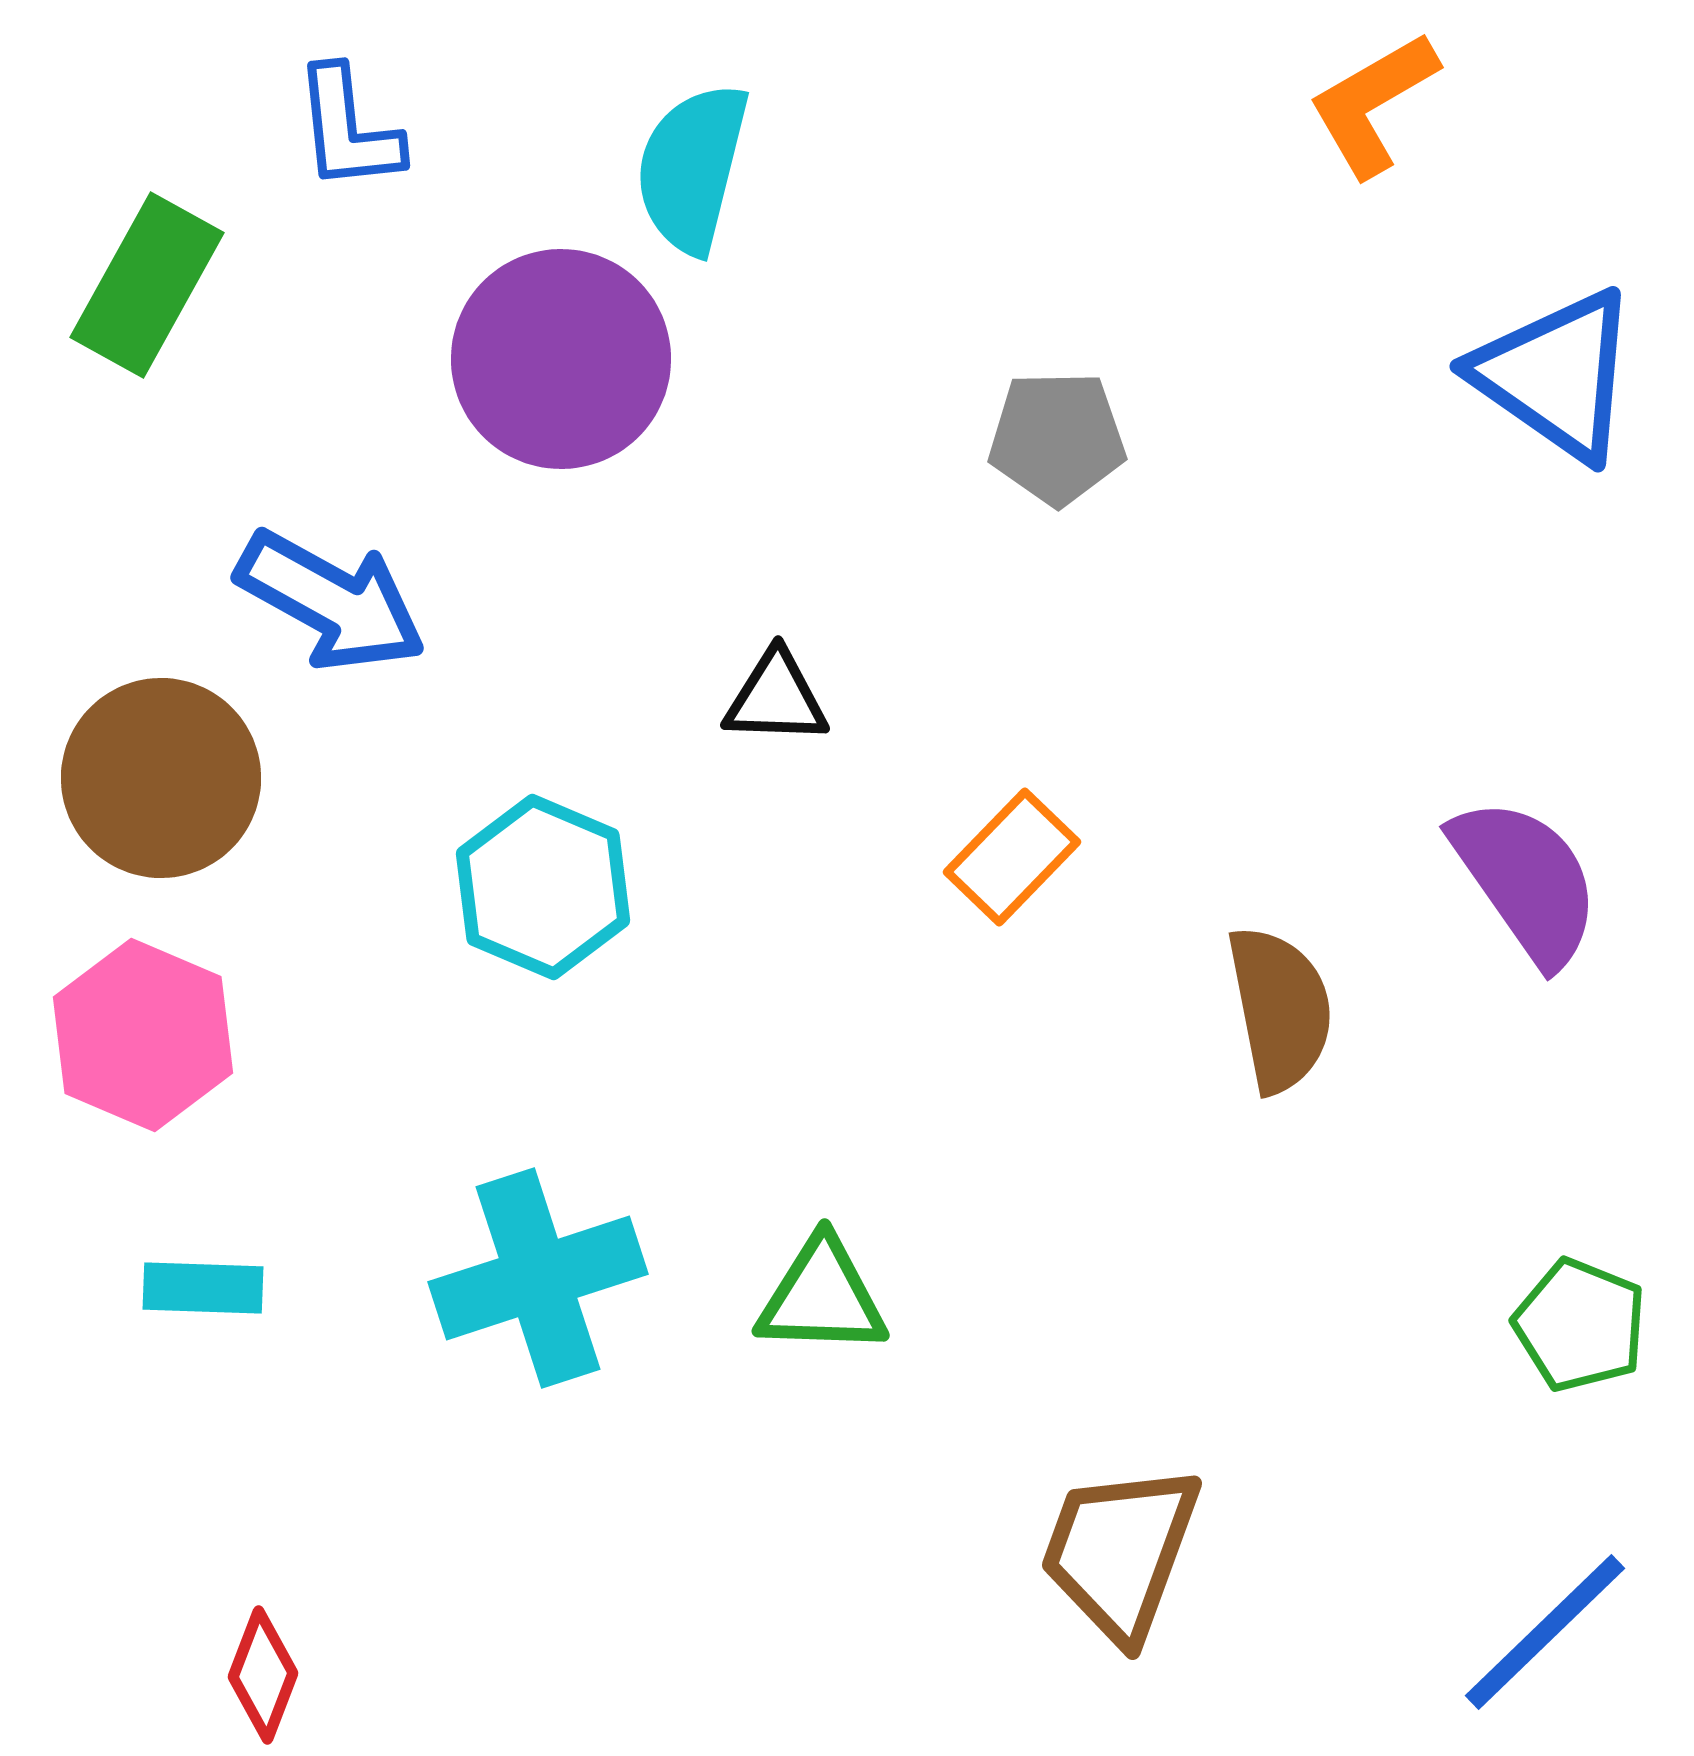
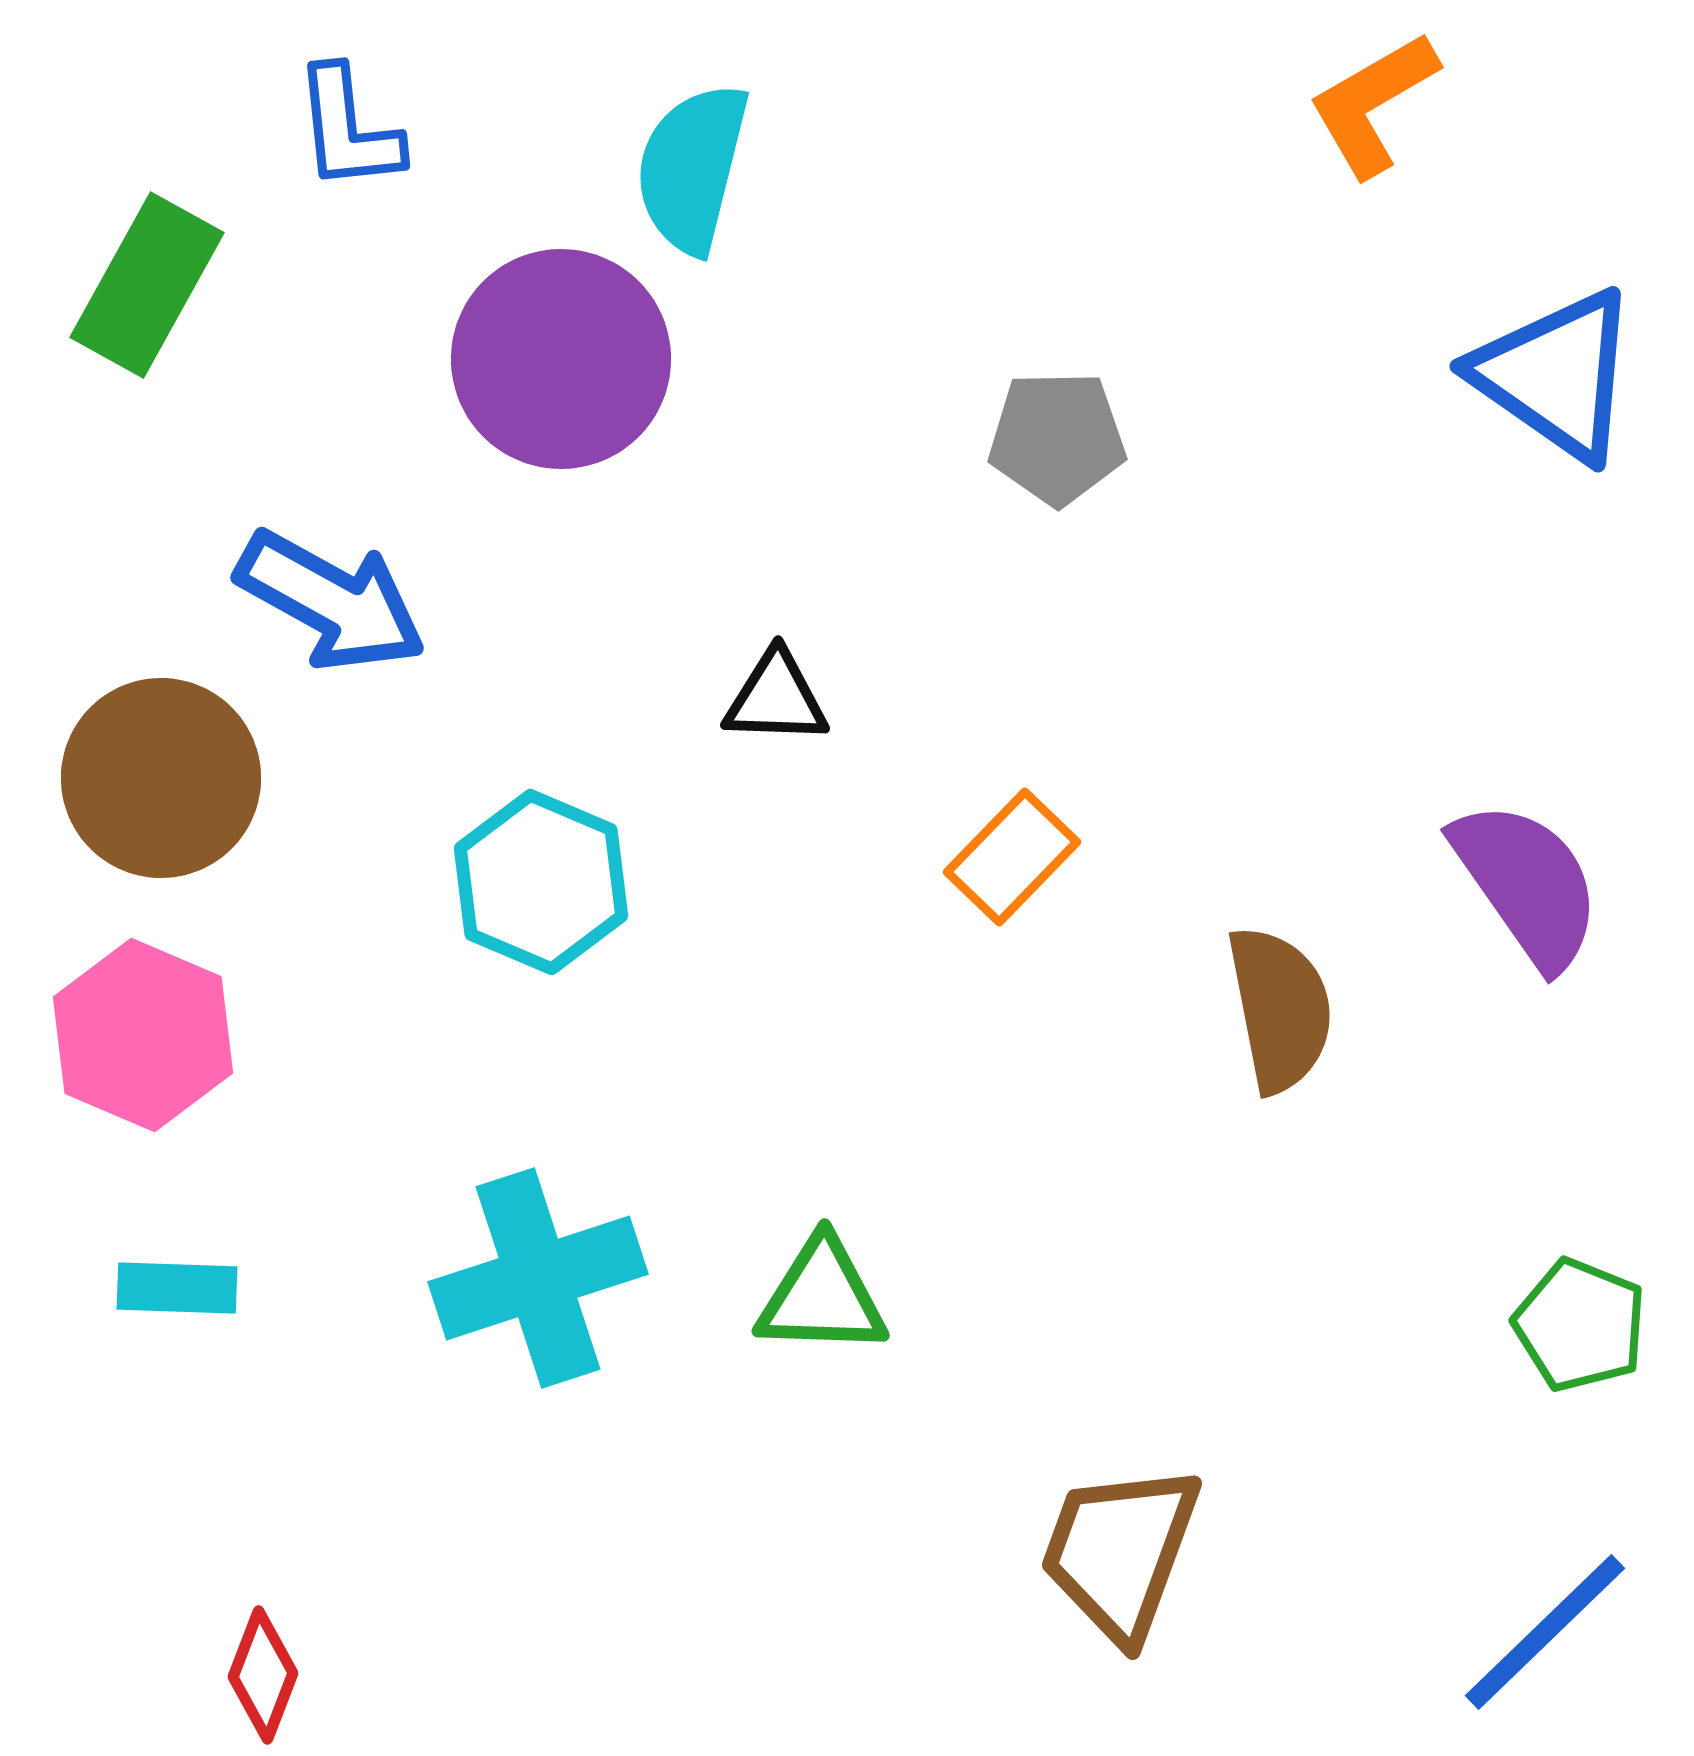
purple semicircle: moved 1 px right, 3 px down
cyan hexagon: moved 2 px left, 5 px up
cyan rectangle: moved 26 px left
